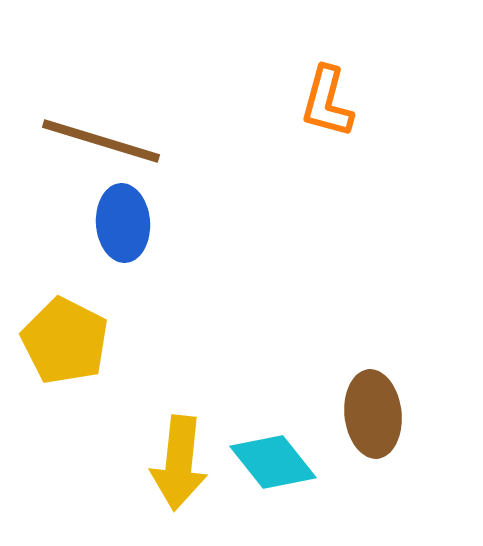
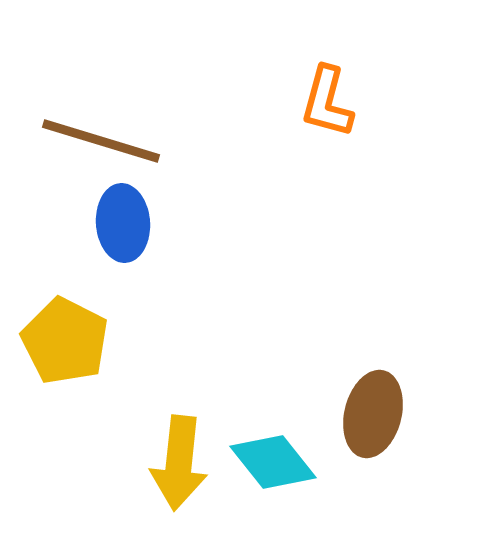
brown ellipse: rotated 20 degrees clockwise
